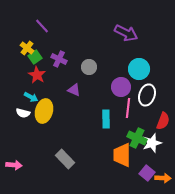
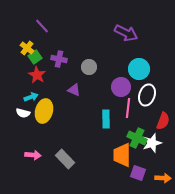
purple cross: rotated 14 degrees counterclockwise
cyan arrow: rotated 48 degrees counterclockwise
pink arrow: moved 19 px right, 10 px up
purple square: moved 9 px left; rotated 21 degrees counterclockwise
